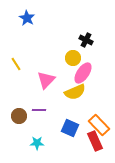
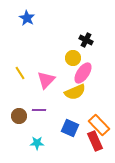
yellow line: moved 4 px right, 9 px down
